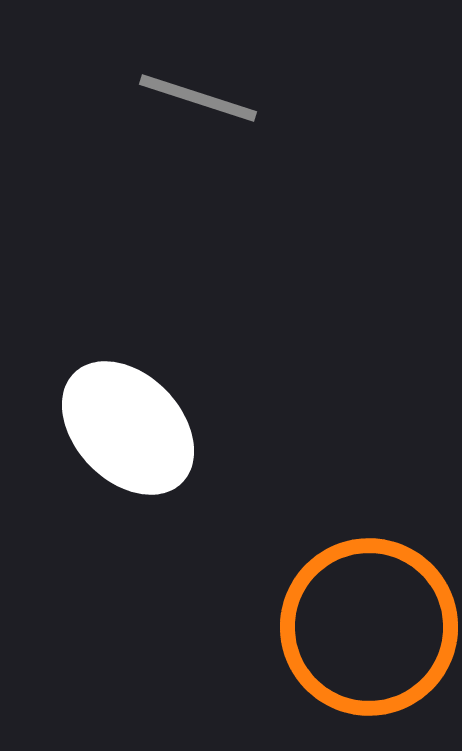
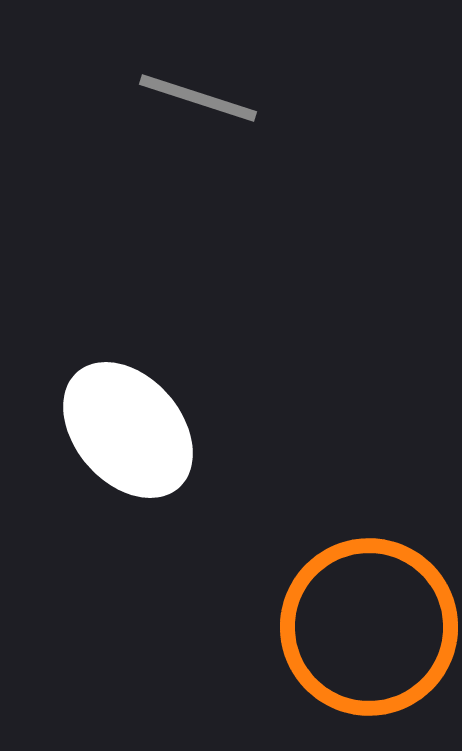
white ellipse: moved 2 px down; rotated 3 degrees clockwise
